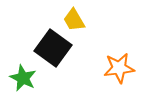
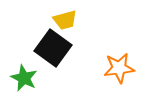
yellow trapezoid: moved 9 px left; rotated 75 degrees counterclockwise
green star: moved 1 px right
